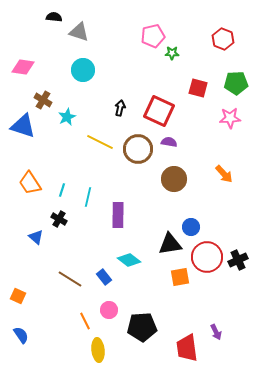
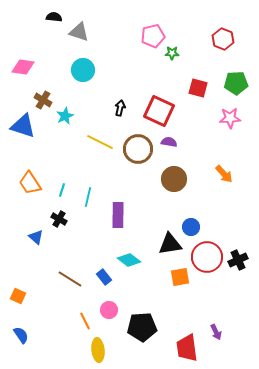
cyan star at (67, 117): moved 2 px left, 1 px up
